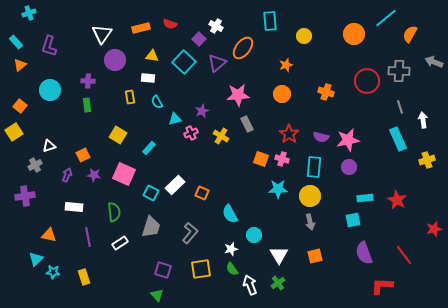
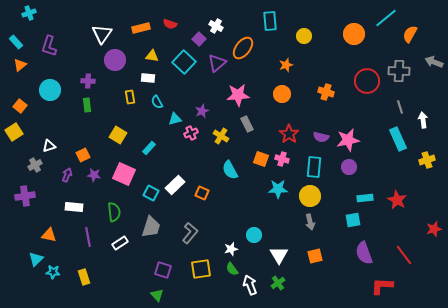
cyan semicircle at (230, 214): moved 44 px up
